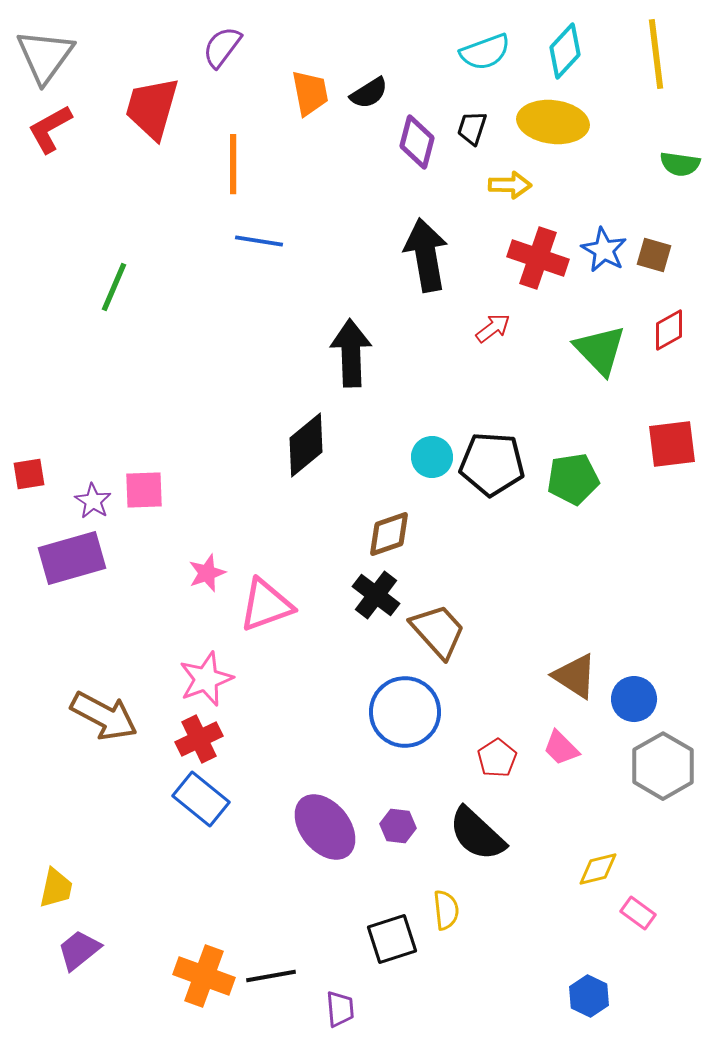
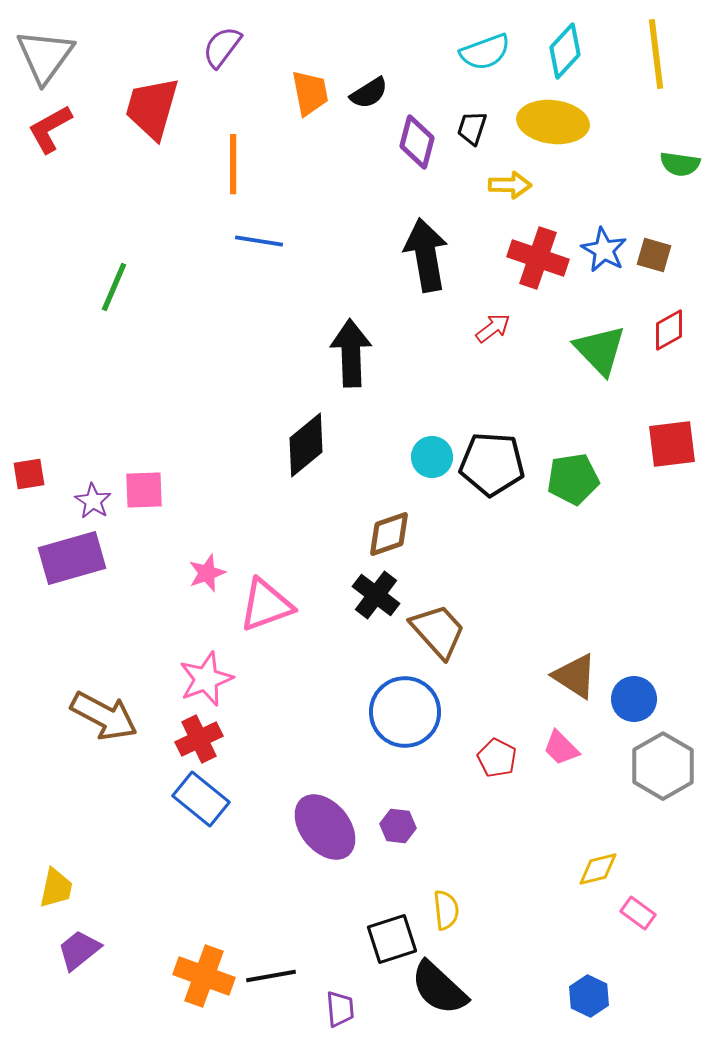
red pentagon at (497, 758): rotated 12 degrees counterclockwise
black semicircle at (477, 834): moved 38 px left, 154 px down
